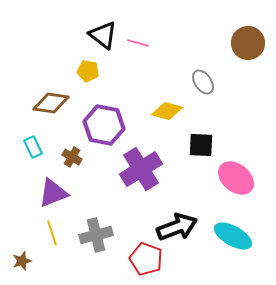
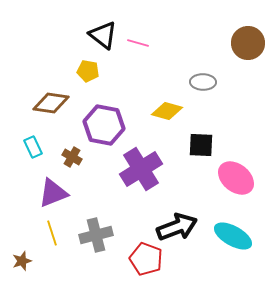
gray ellipse: rotated 55 degrees counterclockwise
